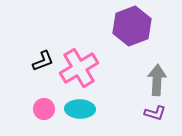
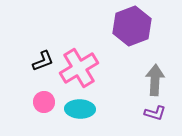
gray arrow: moved 2 px left
pink circle: moved 7 px up
